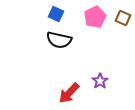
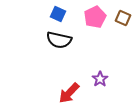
blue square: moved 2 px right
purple star: moved 2 px up
